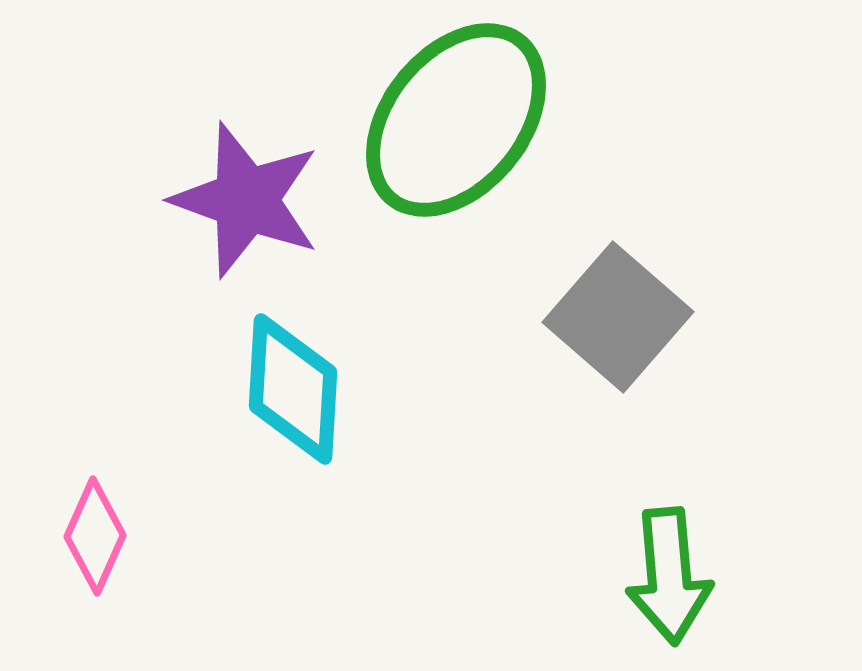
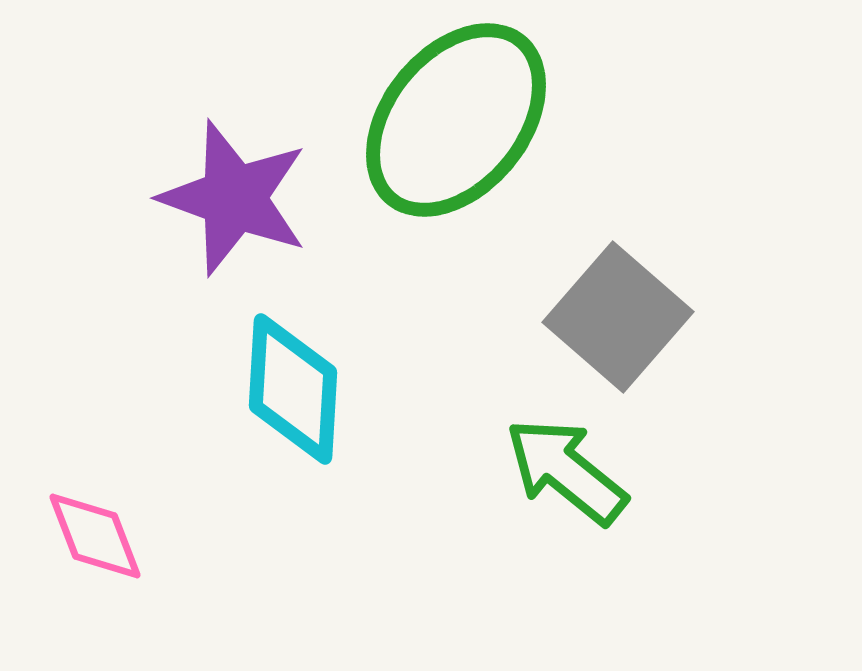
purple star: moved 12 px left, 2 px up
pink diamond: rotated 45 degrees counterclockwise
green arrow: moved 103 px left, 105 px up; rotated 134 degrees clockwise
